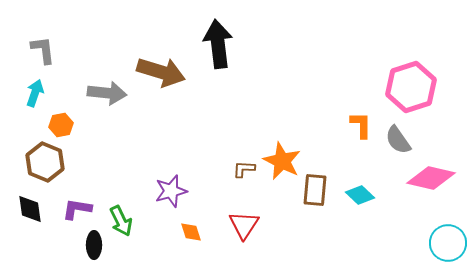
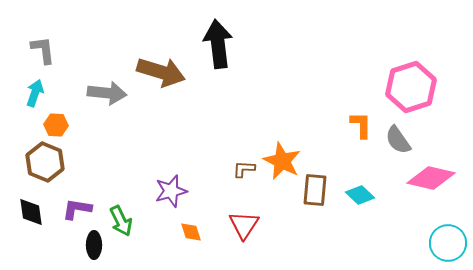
orange hexagon: moved 5 px left; rotated 15 degrees clockwise
black diamond: moved 1 px right, 3 px down
